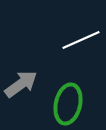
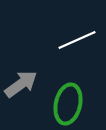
white line: moved 4 px left
